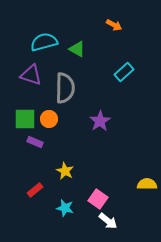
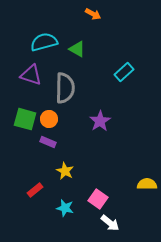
orange arrow: moved 21 px left, 11 px up
green square: rotated 15 degrees clockwise
purple rectangle: moved 13 px right
white arrow: moved 2 px right, 2 px down
